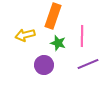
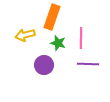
orange rectangle: moved 1 px left, 1 px down
pink line: moved 1 px left, 2 px down
purple line: rotated 25 degrees clockwise
